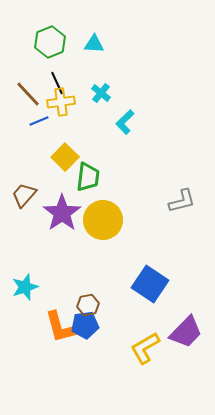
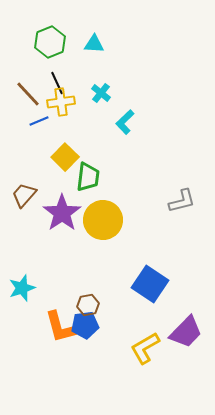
cyan star: moved 3 px left, 1 px down
